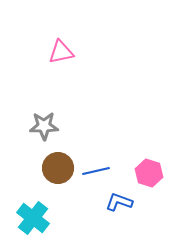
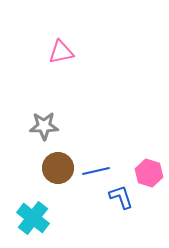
blue L-shape: moved 2 px right, 5 px up; rotated 52 degrees clockwise
